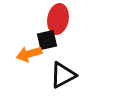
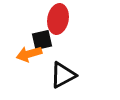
black square: moved 5 px left
